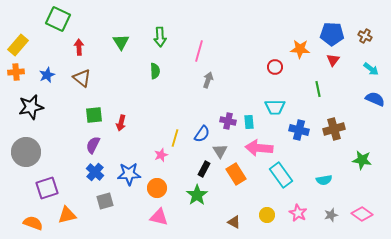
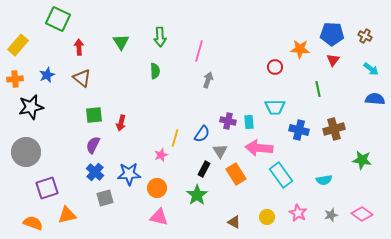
orange cross at (16, 72): moved 1 px left, 7 px down
blue semicircle at (375, 99): rotated 18 degrees counterclockwise
gray square at (105, 201): moved 3 px up
yellow circle at (267, 215): moved 2 px down
